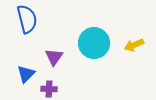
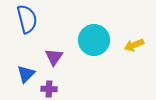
cyan circle: moved 3 px up
